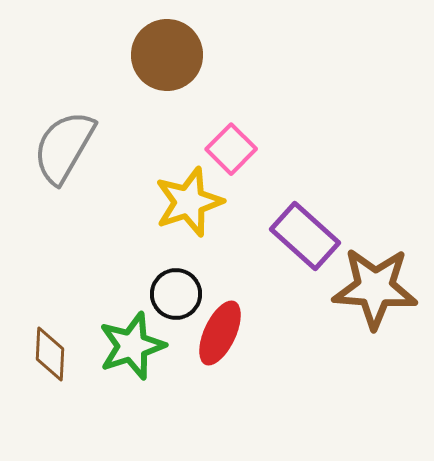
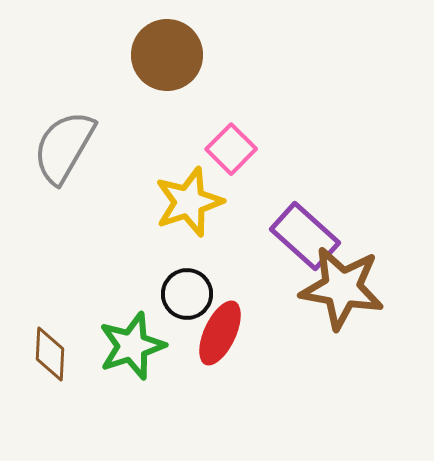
brown star: moved 33 px left; rotated 6 degrees clockwise
black circle: moved 11 px right
